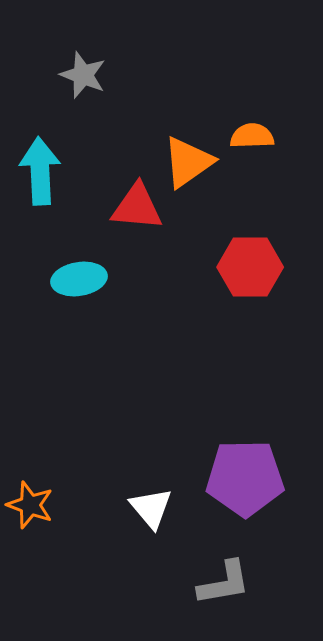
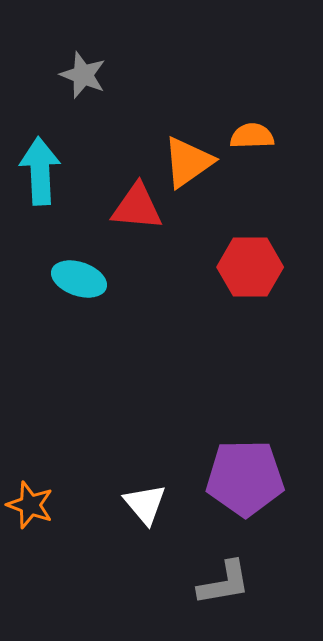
cyan ellipse: rotated 28 degrees clockwise
white triangle: moved 6 px left, 4 px up
